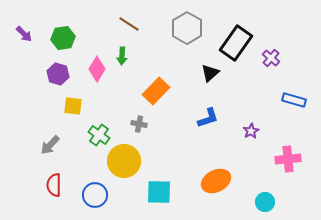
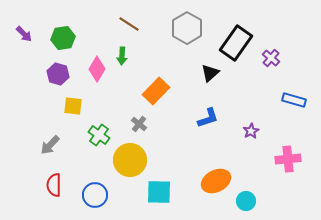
gray cross: rotated 28 degrees clockwise
yellow circle: moved 6 px right, 1 px up
cyan circle: moved 19 px left, 1 px up
